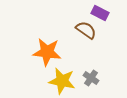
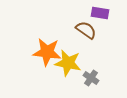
purple rectangle: rotated 18 degrees counterclockwise
yellow star: moved 6 px right, 18 px up
